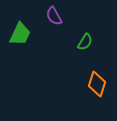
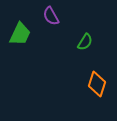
purple semicircle: moved 3 px left
